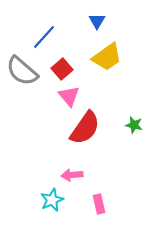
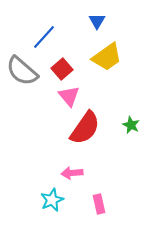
green star: moved 3 px left; rotated 12 degrees clockwise
pink arrow: moved 2 px up
